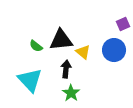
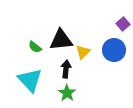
purple square: rotated 16 degrees counterclockwise
green semicircle: moved 1 px left, 1 px down
yellow triangle: rotated 35 degrees clockwise
green star: moved 4 px left
